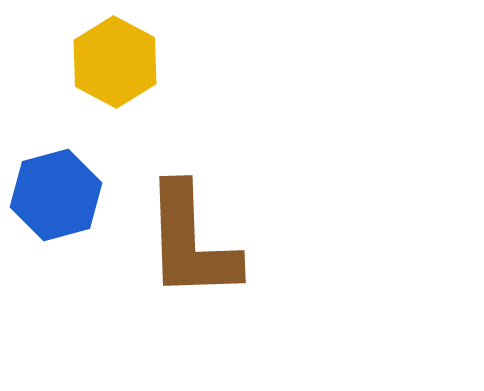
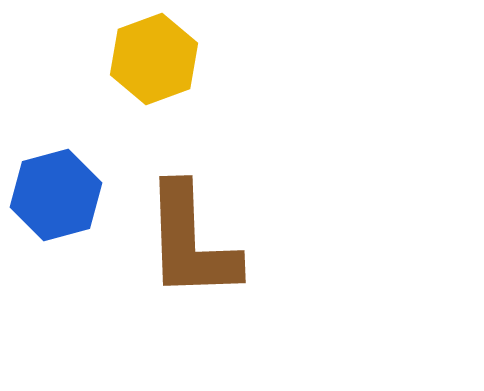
yellow hexagon: moved 39 px right, 3 px up; rotated 12 degrees clockwise
